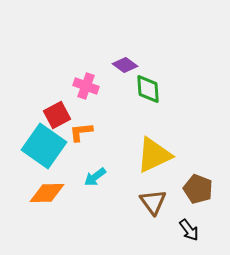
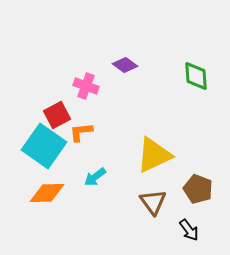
green diamond: moved 48 px right, 13 px up
